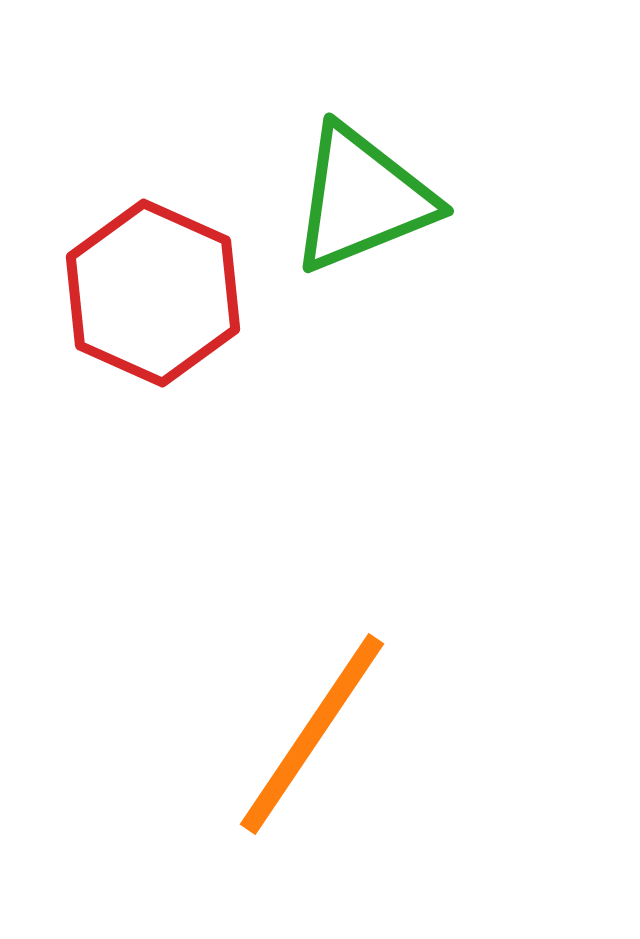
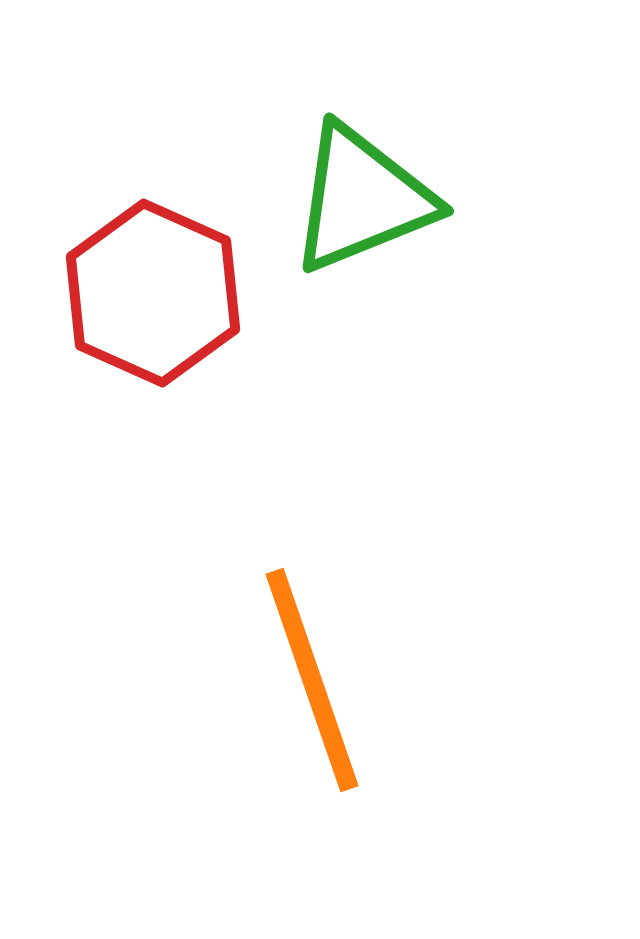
orange line: moved 54 px up; rotated 53 degrees counterclockwise
